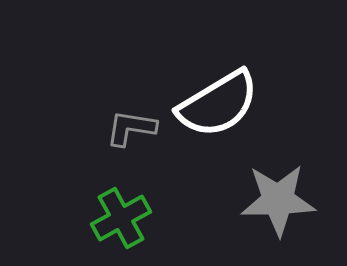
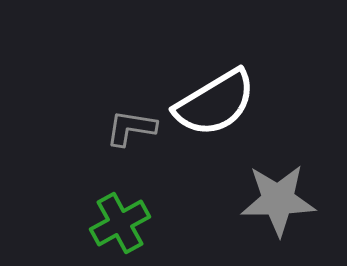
white semicircle: moved 3 px left, 1 px up
green cross: moved 1 px left, 5 px down
